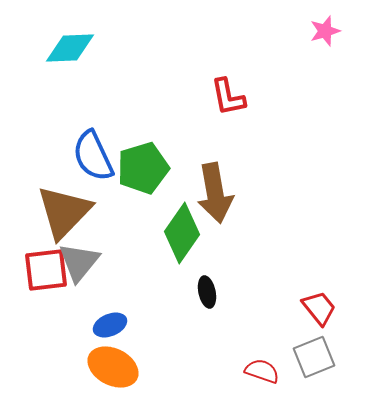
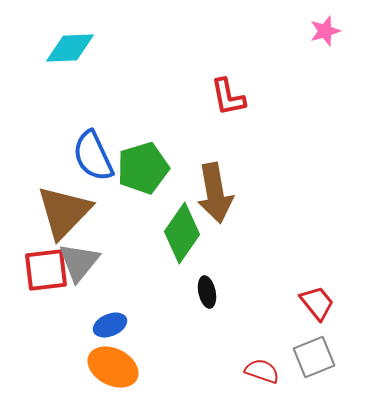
red trapezoid: moved 2 px left, 5 px up
